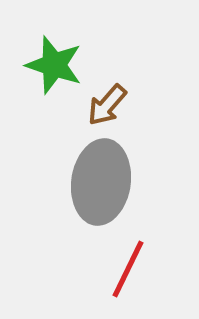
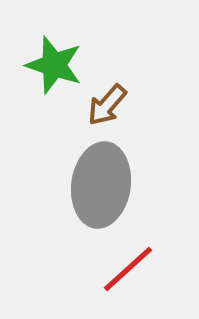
gray ellipse: moved 3 px down
red line: rotated 22 degrees clockwise
